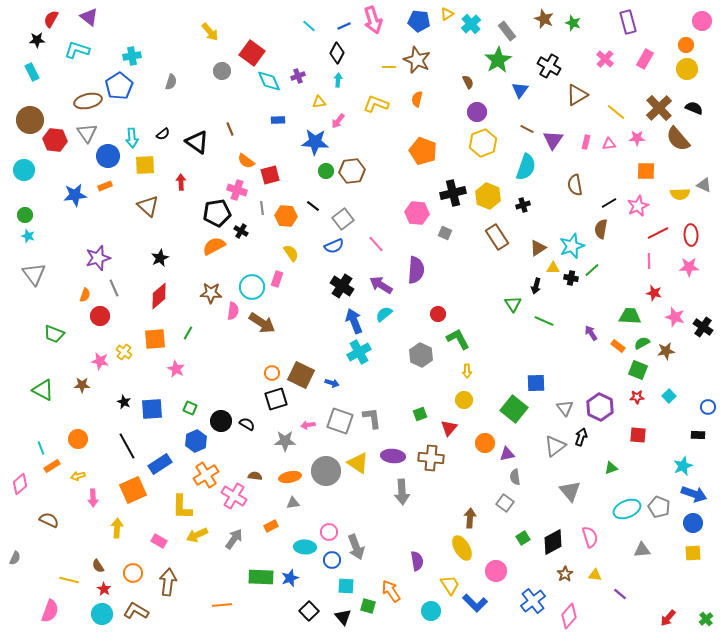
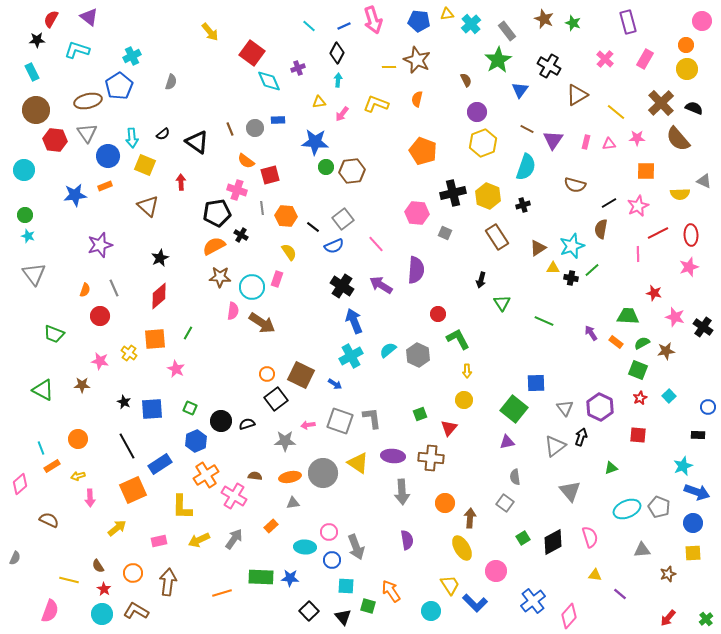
yellow triangle at (447, 14): rotated 24 degrees clockwise
cyan cross at (132, 56): rotated 18 degrees counterclockwise
gray circle at (222, 71): moved 33 px right, 57 px down
purple cross at (298, 76): moved 8 px up
brown semicircle at (468, 82): moved 2 px left, 2 px up
brown cross at (659, 108): moved 2 px right, 5 px up
brown circle at (30, 120): moved 6 px right, 10 px up
pink arrow at (338, 121): moved 4 px right, 7 px up
yellow square at (145, 165): rotated 25 degrees clockwise
green circle at (326, 171): moved 4 px up
brown semicircle at (575, 185): rotated 65 degrees counterclockwise
gray triangle at (704, 185): moved 4 px up
black line at (313, 206): moved 21 px down
black cross at (241, 231): moved 4 px down
yellow semicircle at (291, 253): moved 2 px left, 1 px up
purple star at (98, 258): moved 2 px right, 13 px up
pink line at (649, 261): moved 11 px left, 7 px up
pink star at (689, 267): rotated 18 degrees counterclockwise
black arrow at (536, 286): moved 55 px left, 6 px up
brown star at (211, 293): moved 9 px right, 16 px up
orange semicircle at (85, 295): moved 5 px up
green triangle at (513, 304): moved 11 px left, 1 px up
cyan semicircle at (384, 314): moved 4 px right, 36 px down
green trapezoid at (630, 316): moved 2 px left
orange rectangle at (618, 346): moved 2 px left, 4 px up
yellow cross at (124, 352): moved 5 px right, 1 px down
cyan cross at (359, 352): moved 8 px left, 4 px down
gray hexagon at (421, 355): moved 3 px left
orange circle at (272, 373): moved 5 px left, 1 px down
blue arrow at (332, 383): moved 3 px right, 1 px down; rotated 16 degrees clockwise
red star at (637, 397): moved 3 px right, 1 px down; rotated 24 degrees counterclockwise
black square at (276, 399): rotated 20 degrees counterclockwise
black semicircle at (247, 424): rotated 49 degrees counterclockwise
orange circle at (485, 443): moved 40 px left, 60 px down
purple triangle at (507, 454): moved 12 px up
gray circle at (326, 471): moved 3 px left, 2 px down
blue arrow at (694, 494): moved 3 px right, 2 px up
pink arrow at (93, 498): moved 3 px left
orange rectangle at (271, 526): rotated 16 degrees counterclockwise
yellow arrow at (117, 528): rotated 48 degrees clockwise
yellow arrow at (197, 535): moved 2 px right, 5 px down
pink rectangle at (159, 541): rotated 42 degrees counterclockwise
purple semicircle at (417, 561): moved 10 px left, 21 px up
brown star at (565, 574): moved 103 px right; rotated 14 degrees clockwise
blue star at (290, 578): rotated 24 degrees clockwise
orange line at (222, 605): moved 12 px up; rotated 12 degrees counterclockwise
